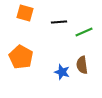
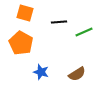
orange pentagon: moved 14 px up
brown semicircle: moved 5 px left, 9 px down; rotated 114 degrees counterclockwise
blue star: moved 21 px left
